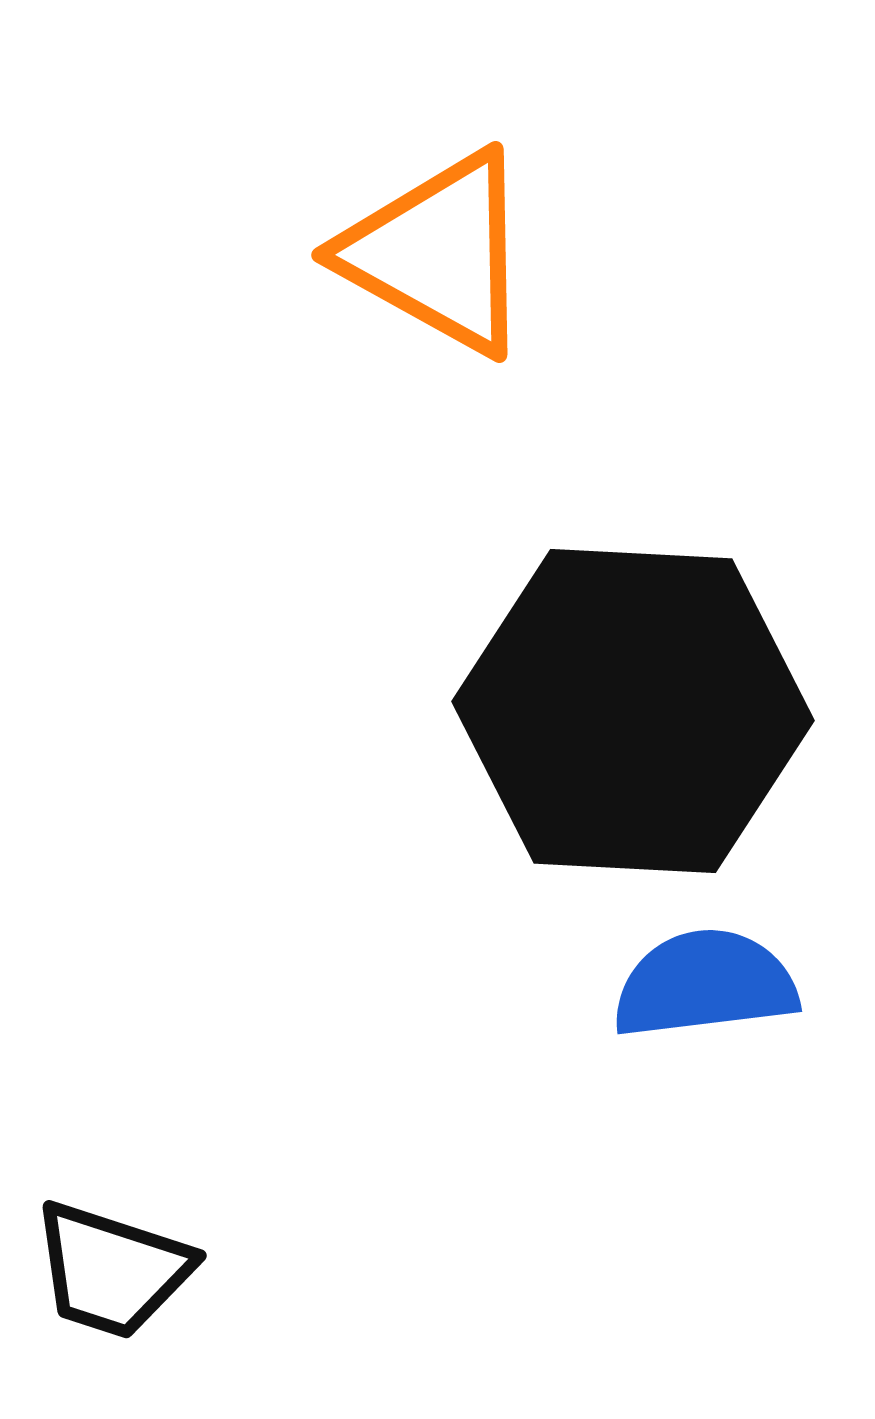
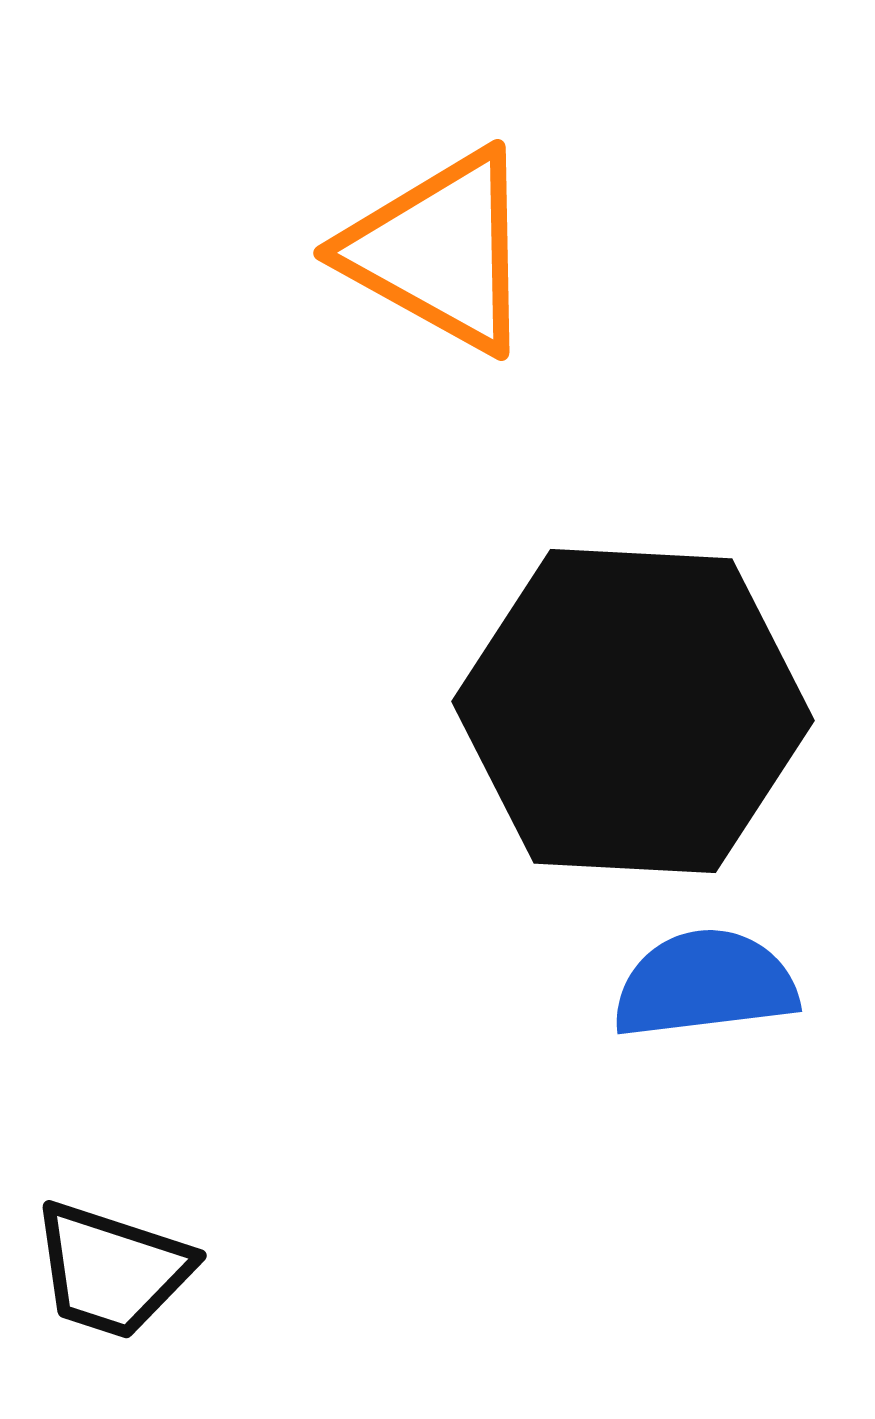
orange triangle: moved 2 px right, 2 px up
